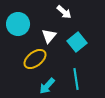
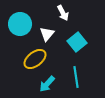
white arrow: moved 1 px left, 1 px down; rotated 21 degrees clockwise
cyan circle: moved 2 px right
white triangle: moved 2 px left, 2 px up
cyan line: moved 2 px up
cyan arrow: moved 2 px up
